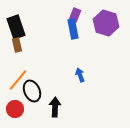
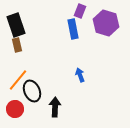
purple rectangle: moved 5 px right, 4 px up
black rectangle: moved 2 px up
